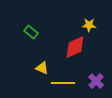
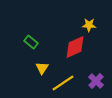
green rectangle: moved 10 px down
yellow triangle: rotated 40 degrees clockwise
yellow line: rotated 35 degrees counterclockwise
